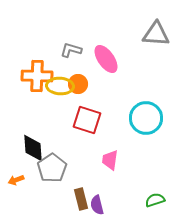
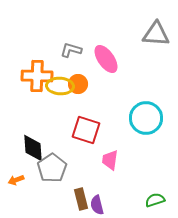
red square: moved 1 px left, 10 px down
